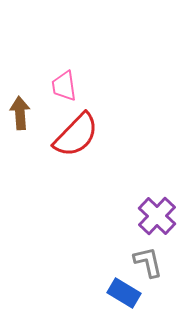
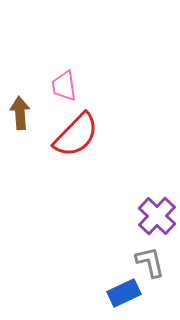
gray L-shape: moved 2 px right
blue rectangle: rotated 56 degrees counterclockwise
